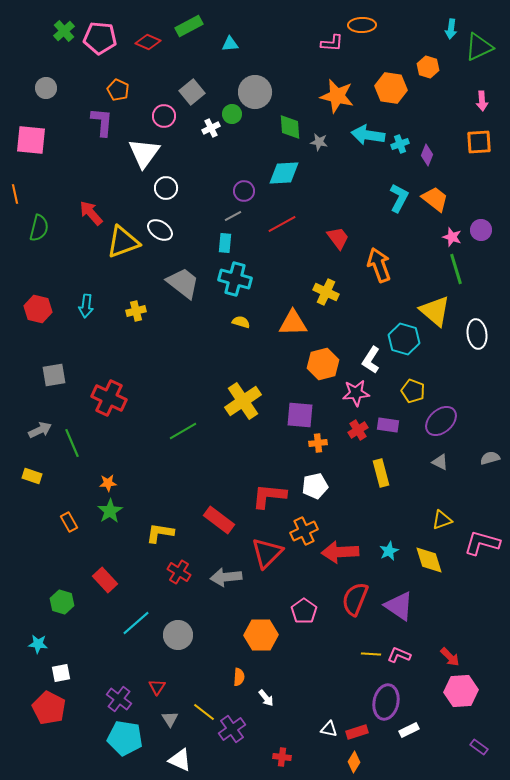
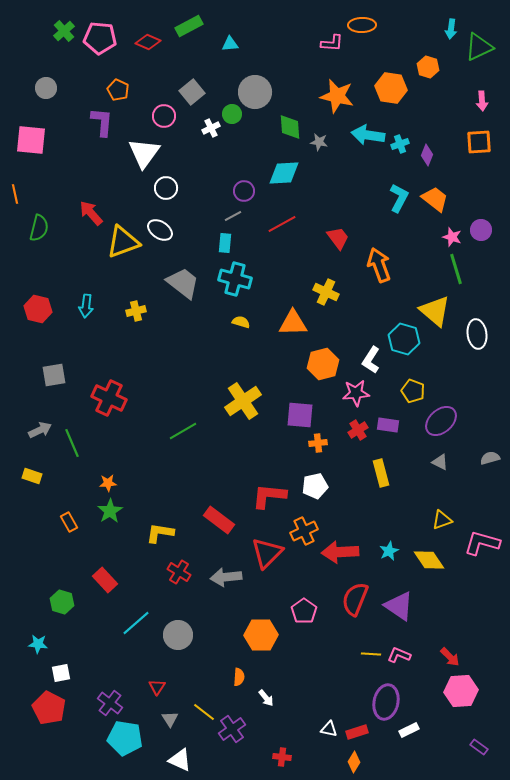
yellow diamond at (429, 560): rotated 16 degrees counterclockwise
purple cross at (119, 699): moved 9 px left, 4 px down
